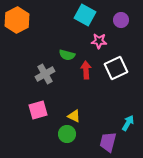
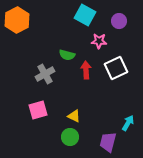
purple circle: moved 2 px left, 1 px down
green circle: moved 3 px right, 3 px down
